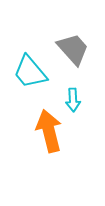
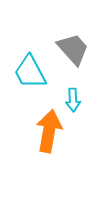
cyan trapezoid: rotated 12 degrees clockwise
orange arrow: rotated 24 degrees clockwise
